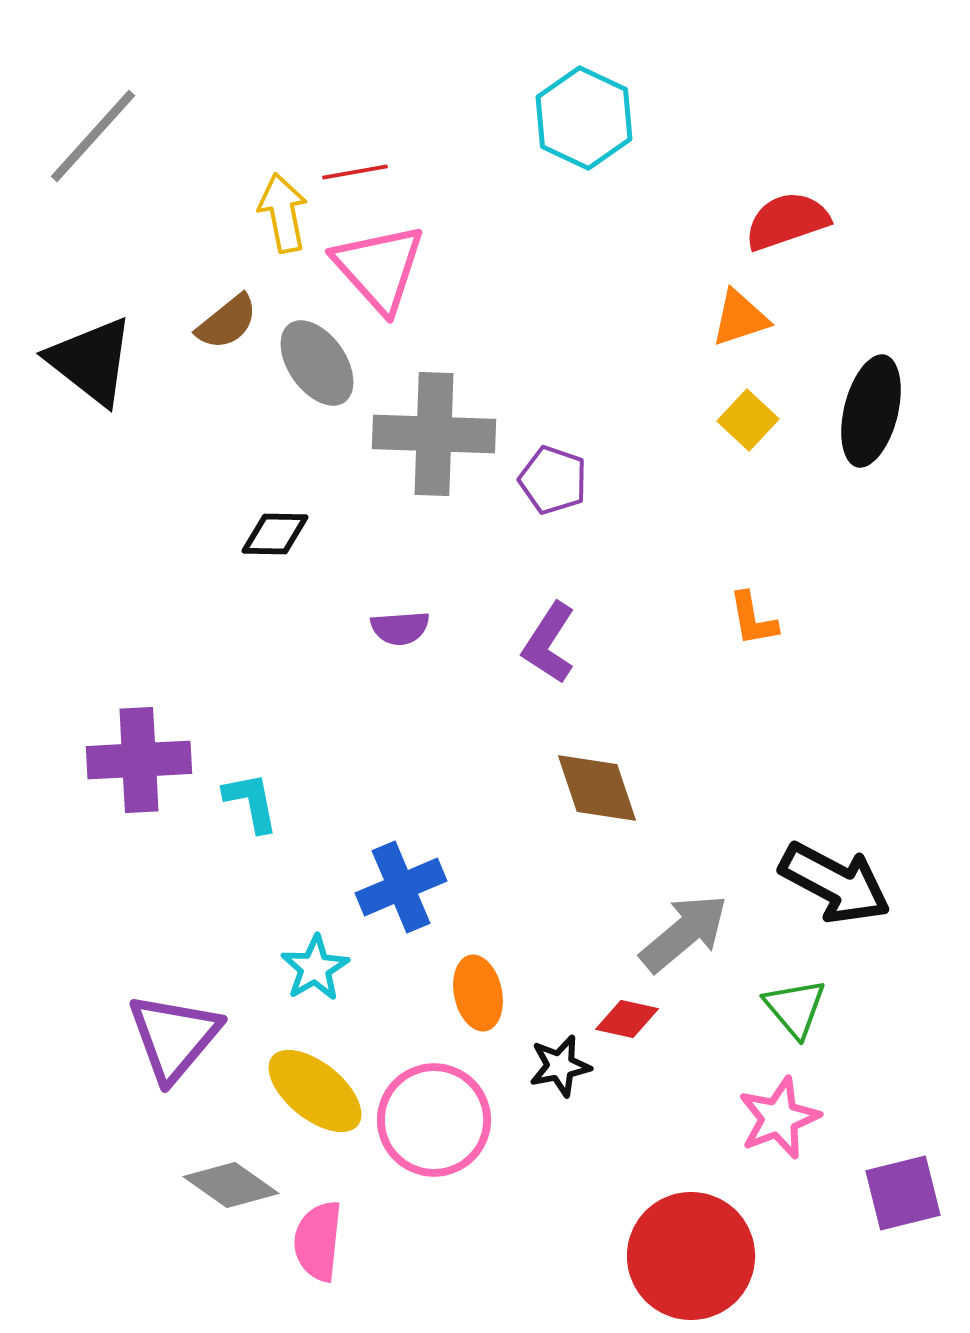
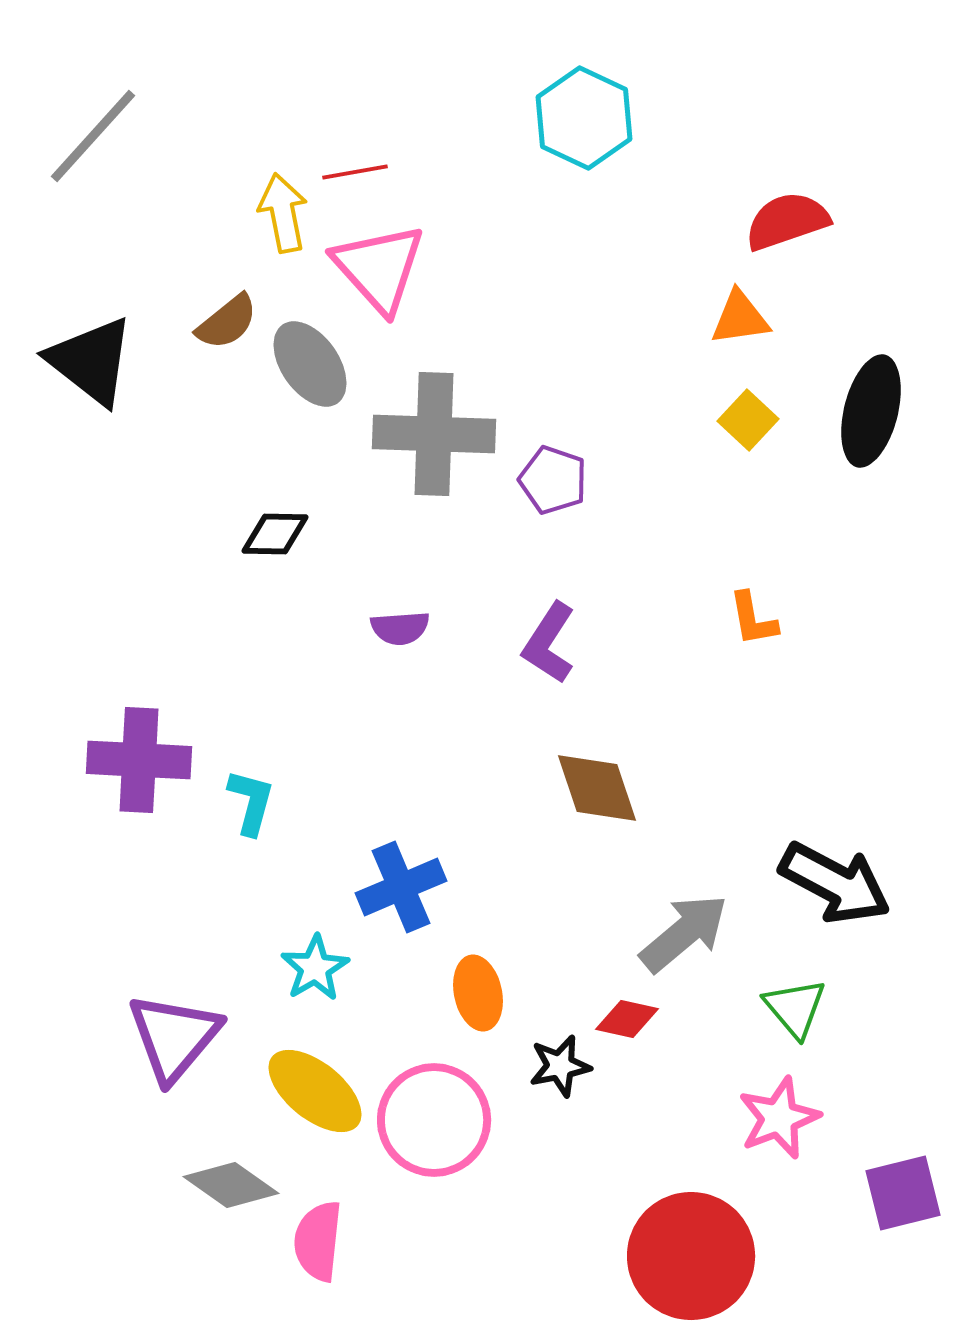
orange triangle: rotated 10 degrees clockwise
gray ellipse: moved 7 px left, 1 px down
purple cross: rotated 6 degrees clockwise
cyan L-shape: rotated 26 degrees clockwise
